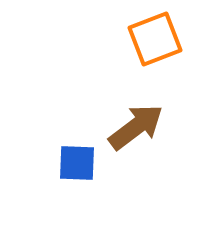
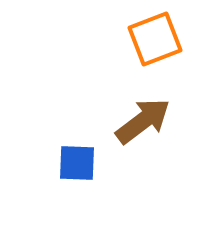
brown arrow: moved 7 px right, 6 px up
